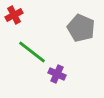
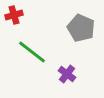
red cross: rotated 12 degrees clockwise
purple cross: moved 10 px right; rotated 12 degrees clockwise
